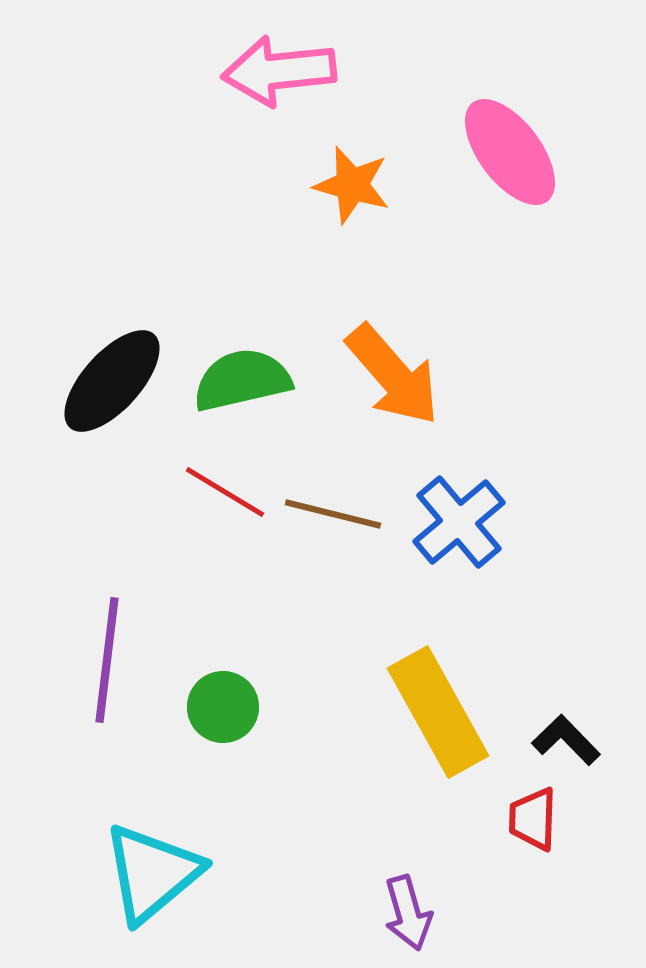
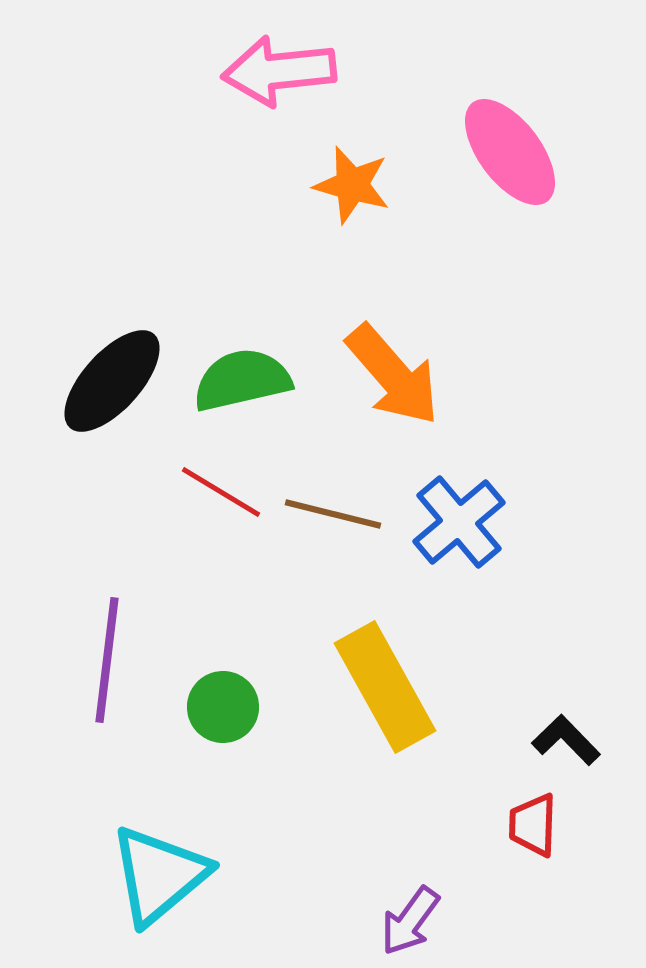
red line: moved 4 px left
yellow rectangle: moved 53 px left, 25 px up
red trapezoid: moved 6 px down
cyan triangle: moved 7 px right, 2 px down
purple arrow: moved 2 px right, 8 px down; rotated 52 degrees clockwise
